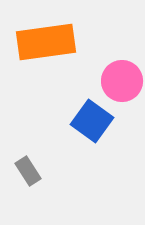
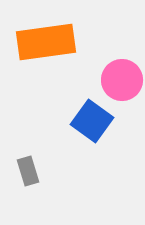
pink circle: moved 1 px up
gray rectangle: rotated 16 degrees clockwise
